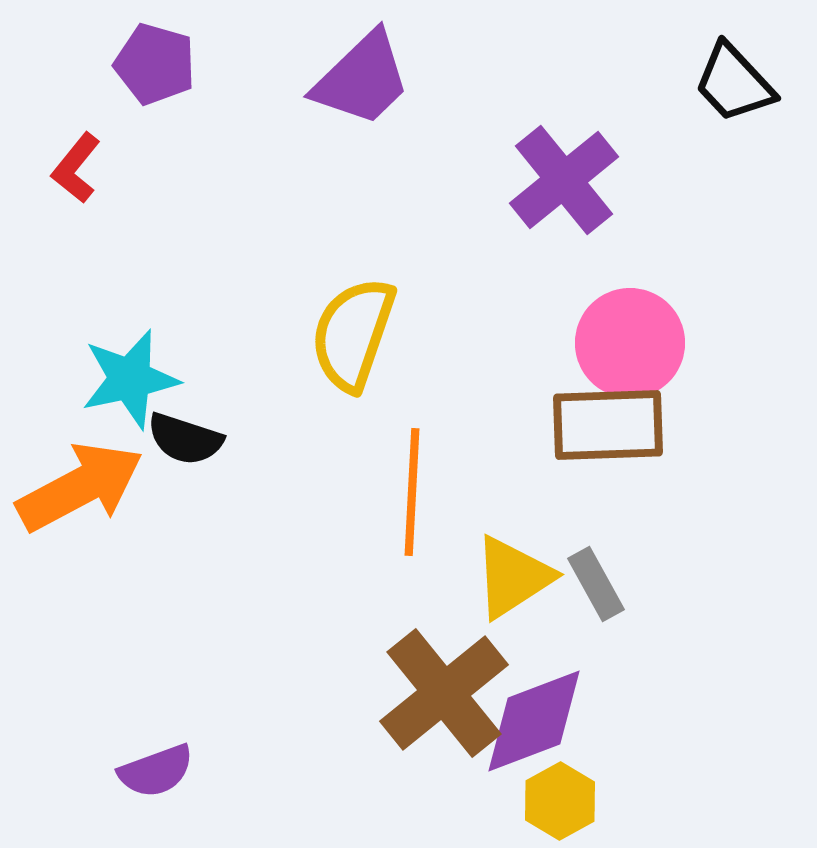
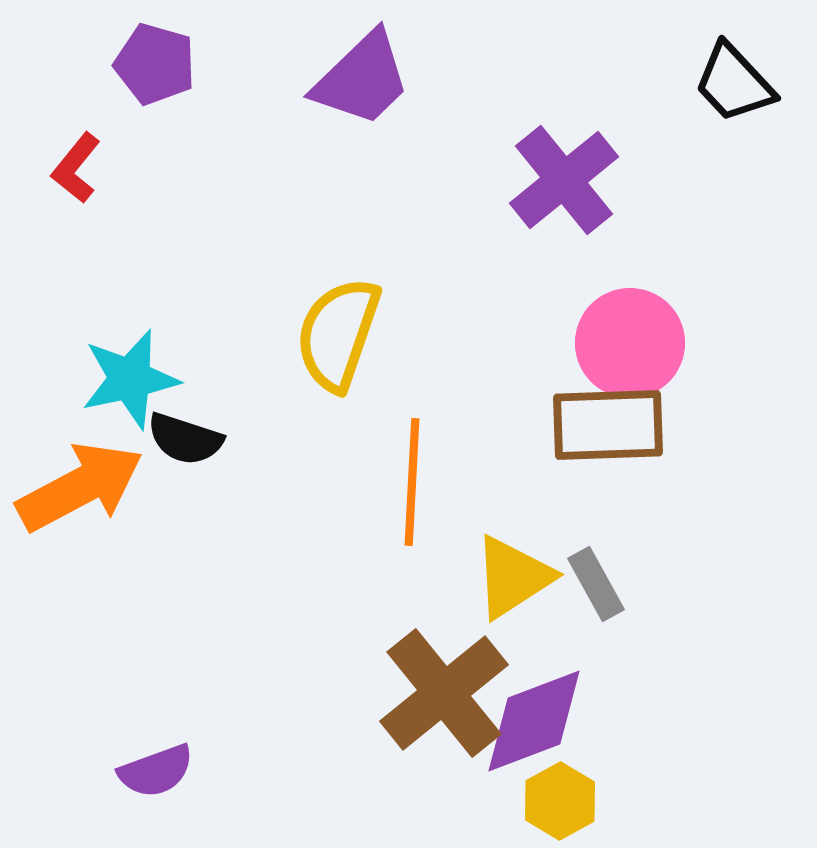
yellow semicircle: moved 15 px left
orange line: moved 10 px up
